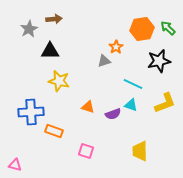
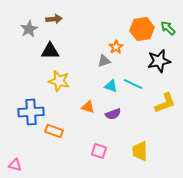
cyan triangle: moved 20 px left, 19 px up
pink square: moved 13 px right
